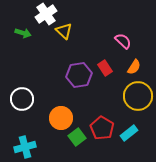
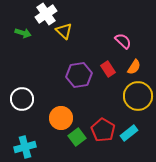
red rectangle: moved 3 px right, 1 px down
red pentagon: moved 1 px right, 2 px down
